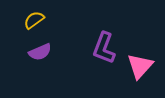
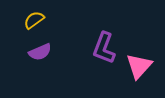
pink triangle: moved 1 px left
